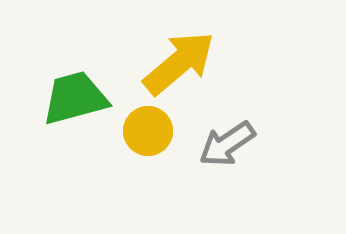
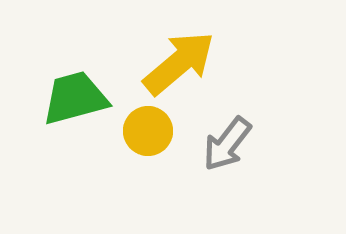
gray arrow: rotated 18 degrees counterclockwise
